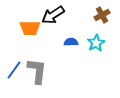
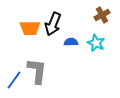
black arrow: moved 9 px down; rotated 35 degrees counterclockwise
cyan star: rotated 18 degrees counterclockwise
blue line: moved 10 px down
